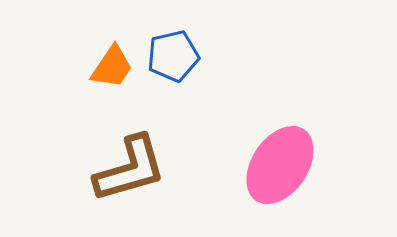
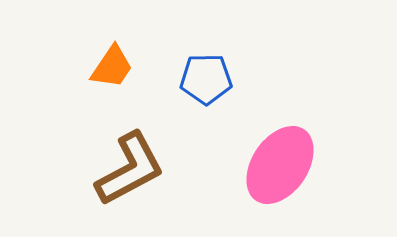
blue pentagon: moved 33 px right, 23 px down; rotated 12 degrees clockwise
brown L-shape: rotated 12 degrees counterclockwise
